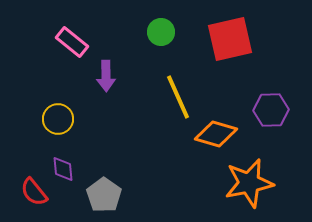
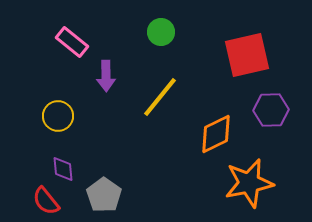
red square: moved 17 px right, 16 px down
yellow line: moved 18 px left; rotated 63 degrees clockwise
yellow circle: moved 3 px up
orange diamond: rotated 42 degrees counterclockwise
red semicircle: moved 12 px right, 9 px down
